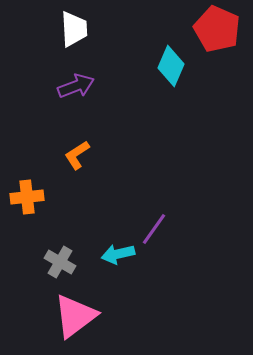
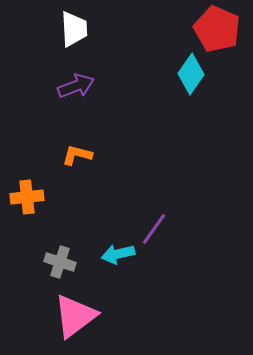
cyan diamond: moved 20 px right, 8 px down; rotated 12 degrees clockwise
orange L-shape: rotated 48 degrees clockwise
gray cross: rotated 12 degrees counterclockwise
